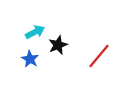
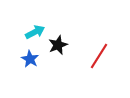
red line: rotated 8 degrees counterclockwise
